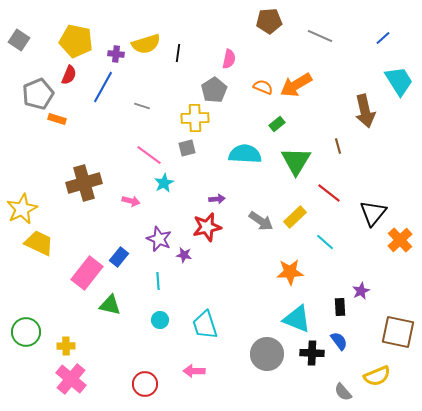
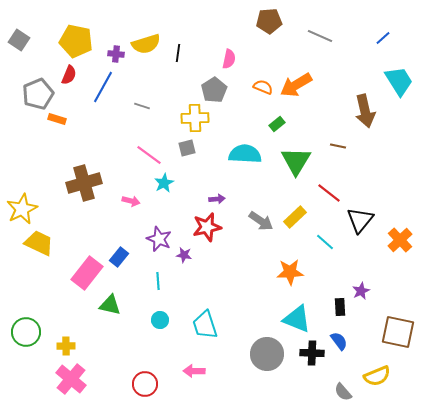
brown line at (338, 146): rotated 63 degrees counterclockwise
black triangle at (373, 213): moved 13 px left, 7 px down
